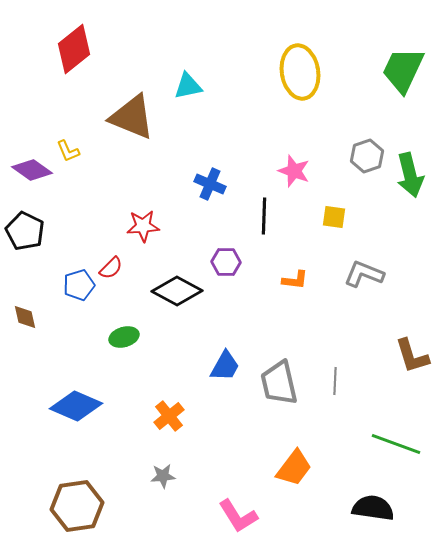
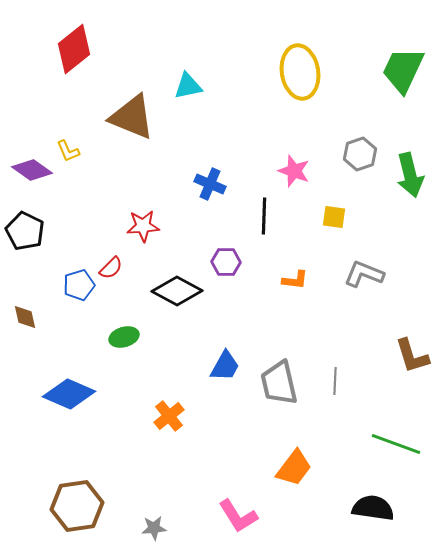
gray hexagon: moved 7 px left, 2 px up
blue diamond: moved 7 px left, 12 px up
gray star: moved 9 px left, 52 px down
